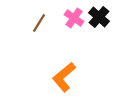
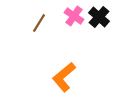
pink cross: moved 2 px up
